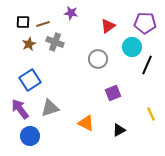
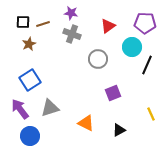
gray cross: moved 17 px right, 8 px up
